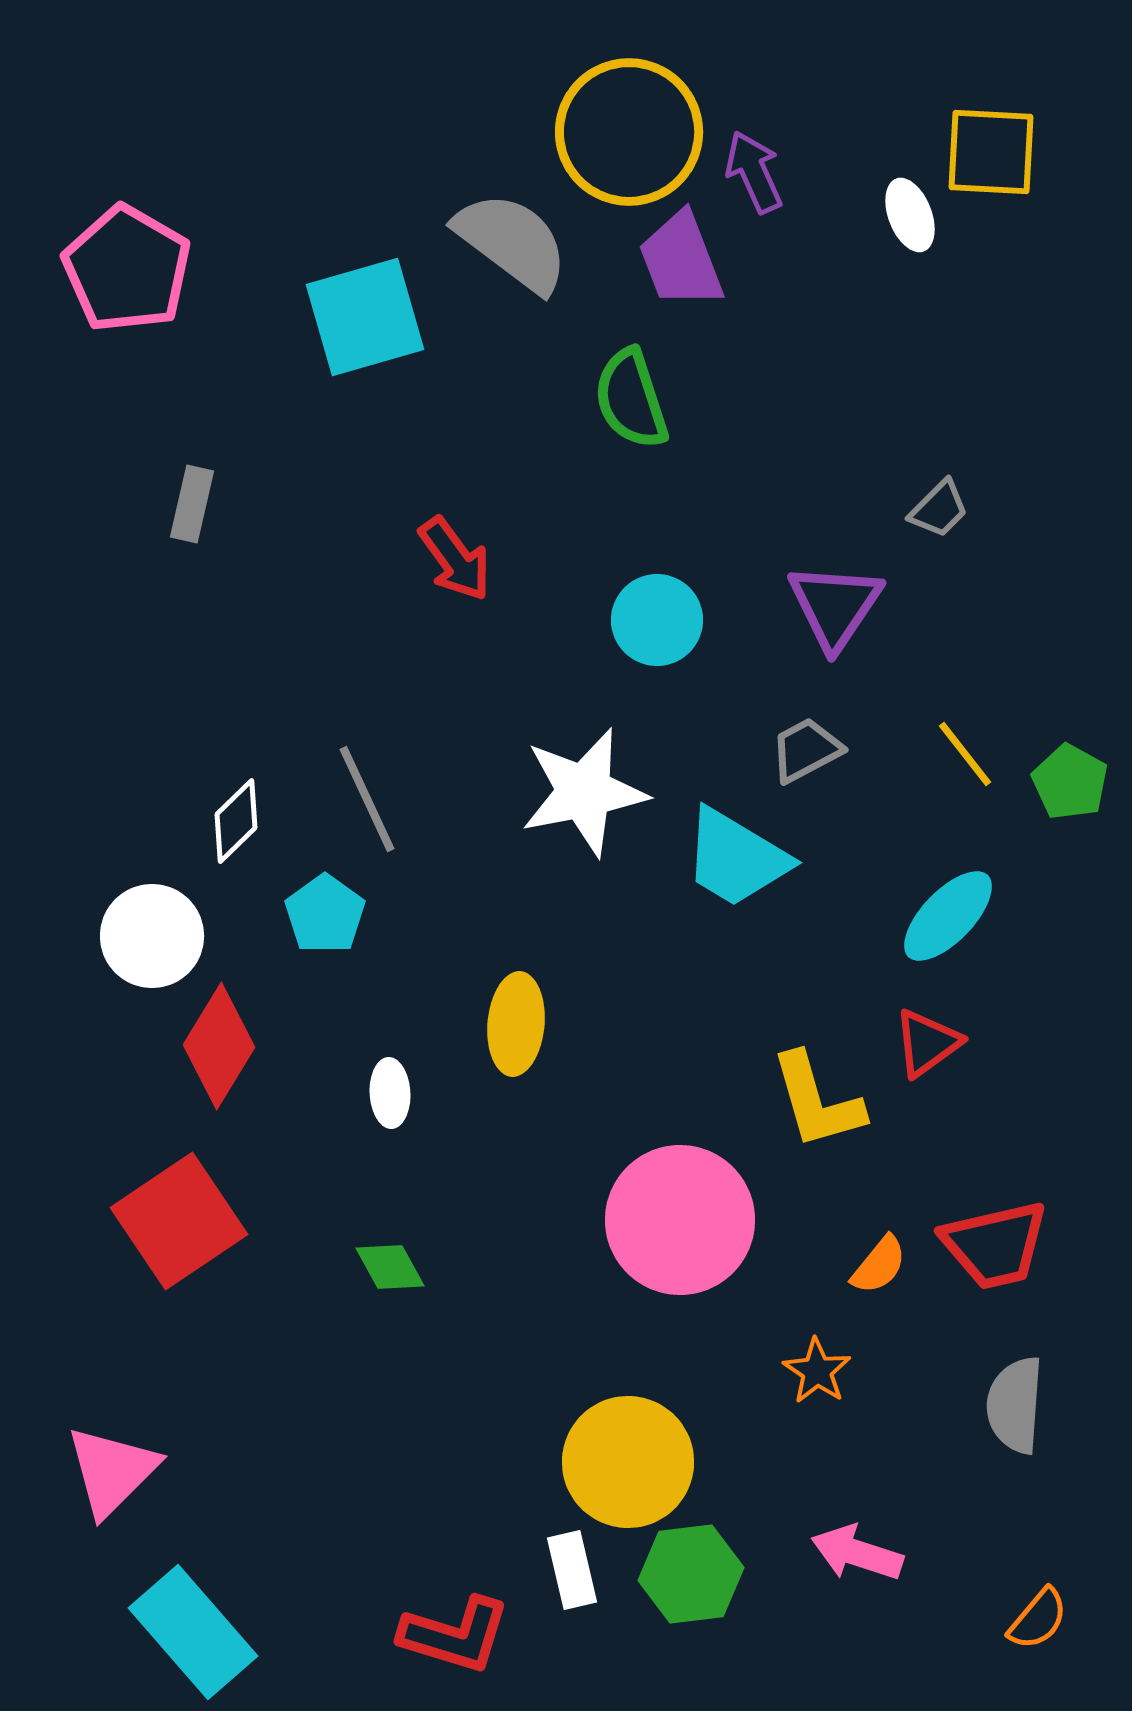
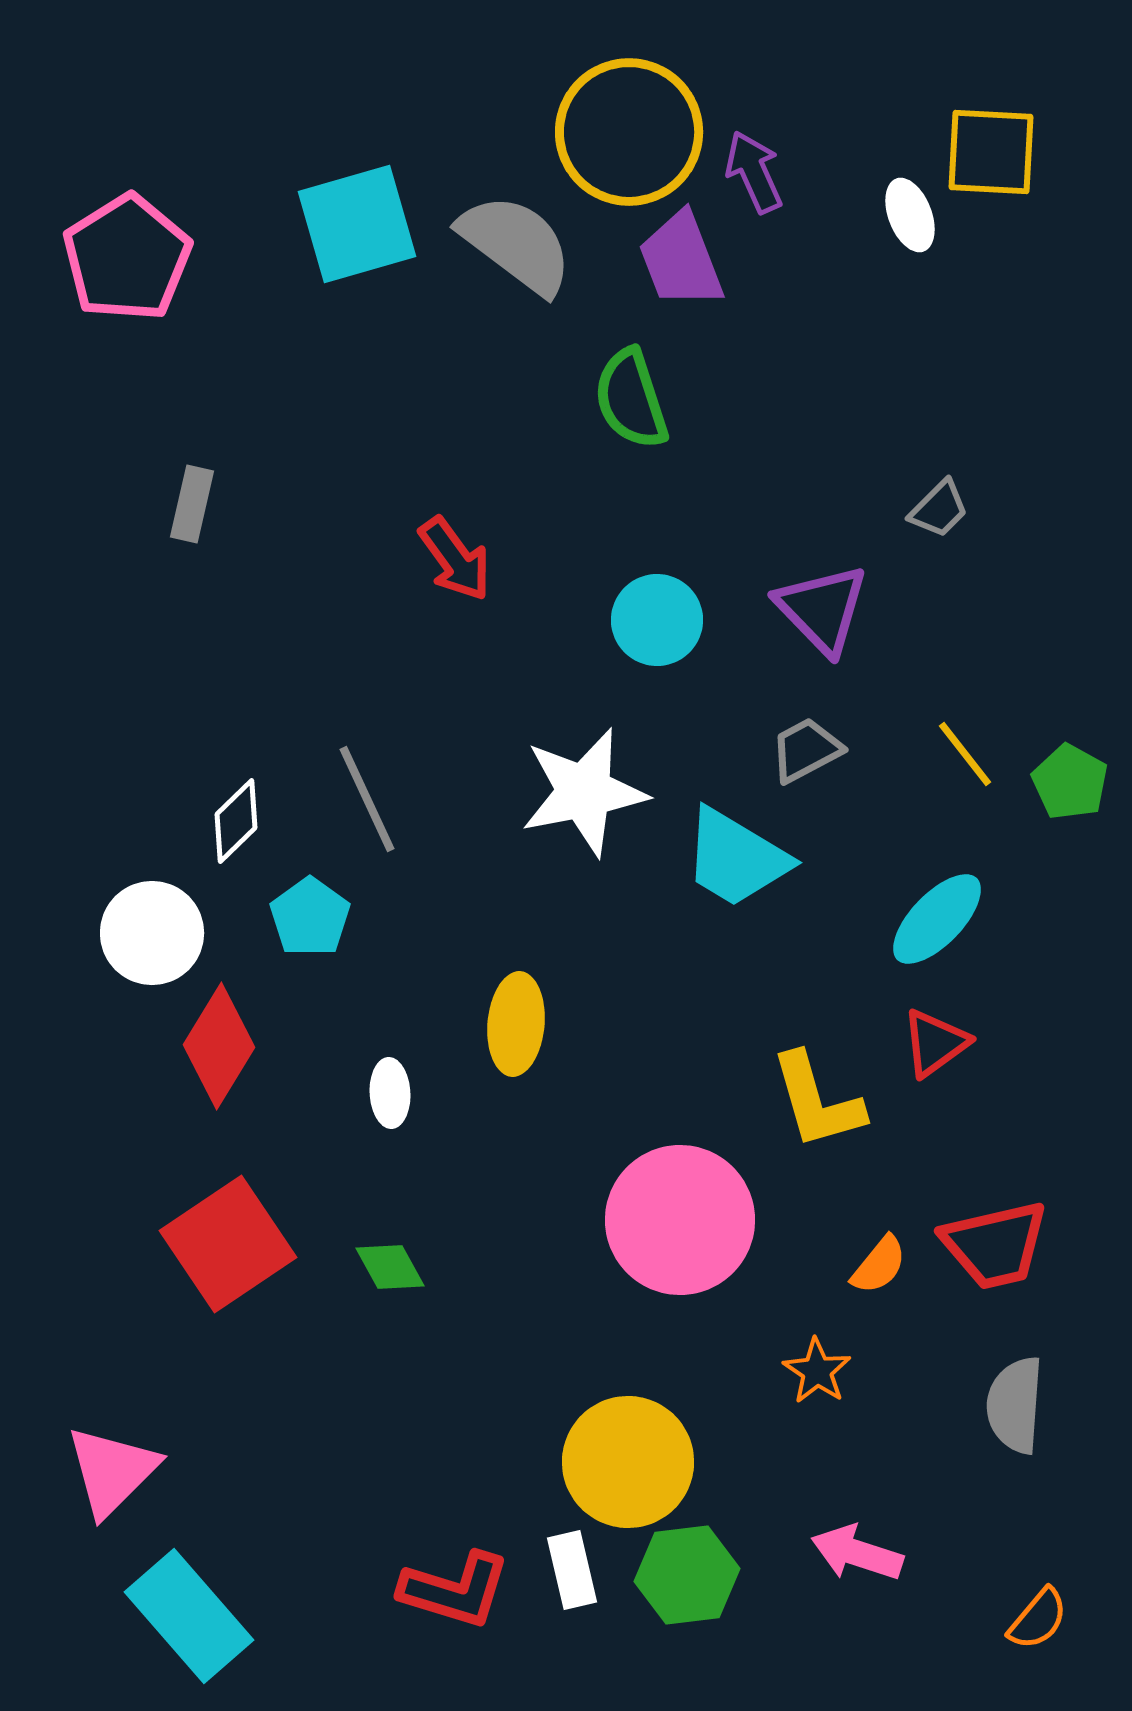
gray semicircle at (512, 242): moved 4 px right, 2 px down
pink pentagon at (127, 269): moved 11 px up; rotated 10 degrees clockwise
cyan square at (365, 317): moved 8 px left, 93 px up
purple triangle at (835, 606): moved 13 px left, 3 px down; rotated 18 degrees counterclockwise
cyan pentagon at (325, 914): moved 15 px left, 3 px down
cyan ellipse at (948, 916): moved 11 px left, 3 px down
white circle at (152, 936): moved 3 px up
red triangle at (927, 1043): moved 8 px right
red square at (179, 1221): moved 49 px right, 23 px down
green hexagon at (691, 1574): moved 4 px left, 1 px down
cyan rectangle at (193, 1632): moved 4 px left, 16 px up
red L-shape at (455, 1635): moved 45 px up
